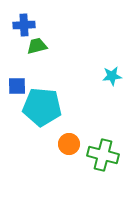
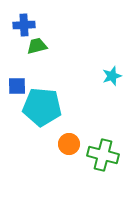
cyan star: rotated 12 degrees counterclockwise
